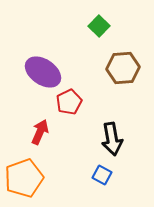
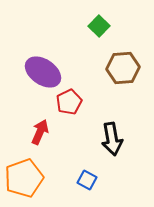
blue square: moved 15 px left, 5 px down
